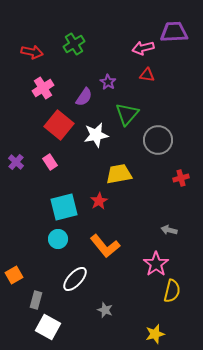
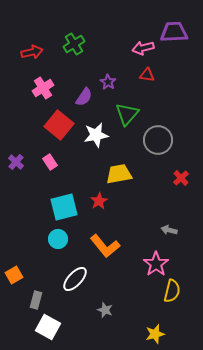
red arrow: rotated 25 degrees counterclockwise
red cross: rotated 28 degrees counterclockwise
